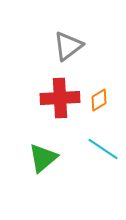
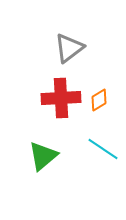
gray triangle: moved 1 px right, 2 px down
red cross: moved 1 px right
green triangle: moved 2 px up
